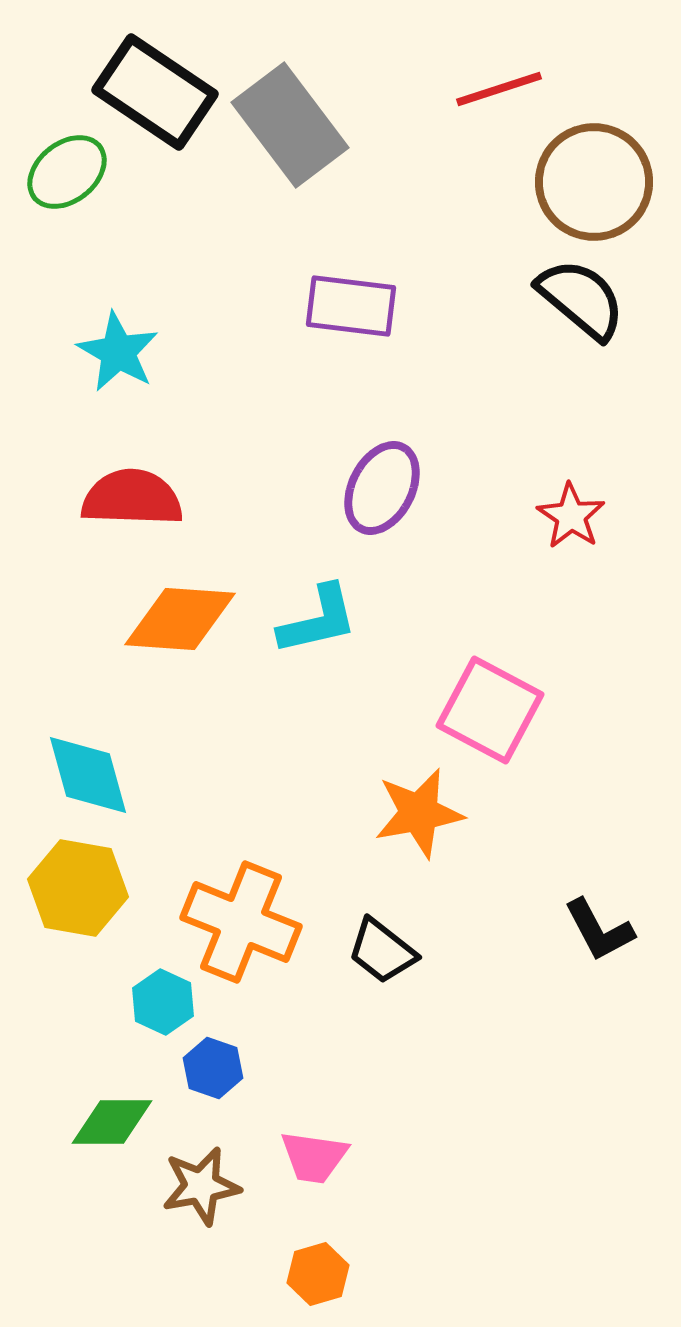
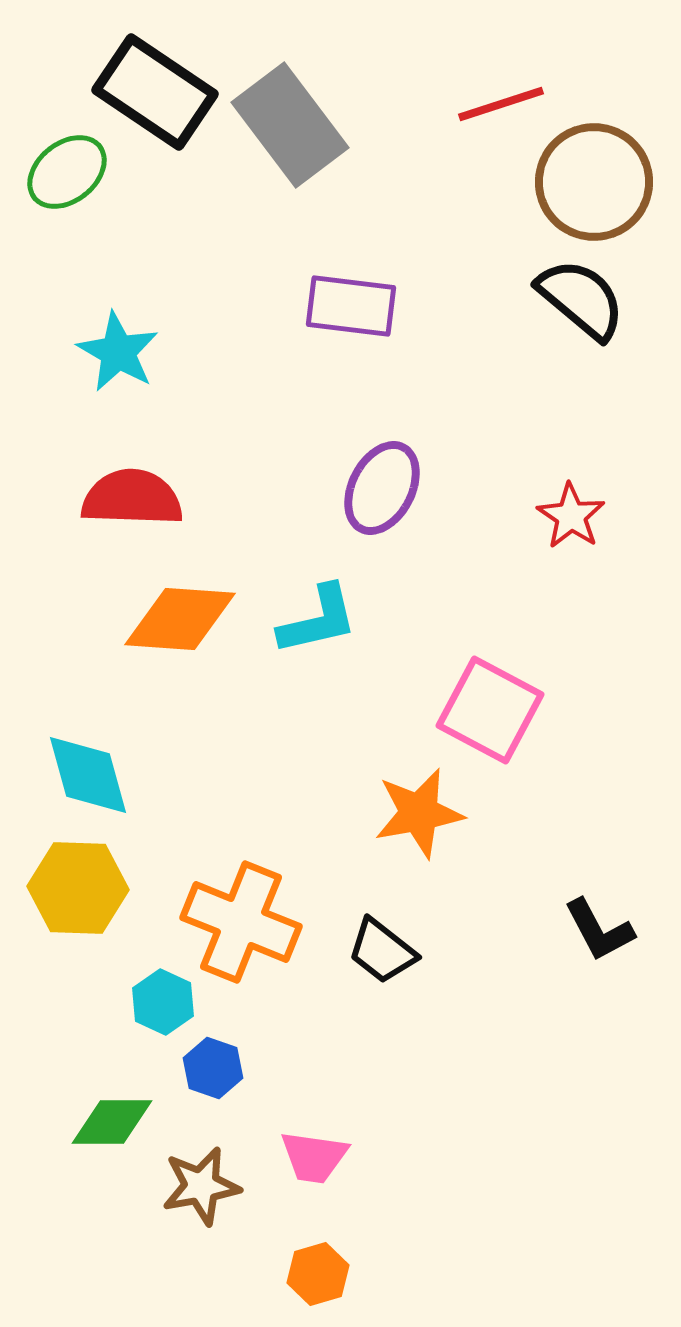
red line: moved 2 px right, 15 px down
yellow hexagon: rotated 8 degrees counterclockwise
